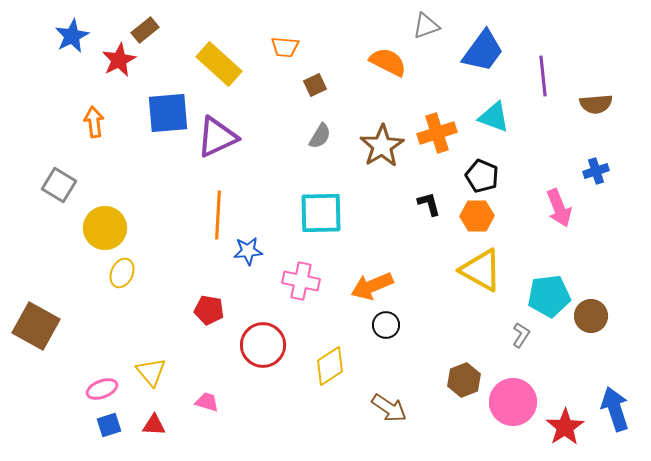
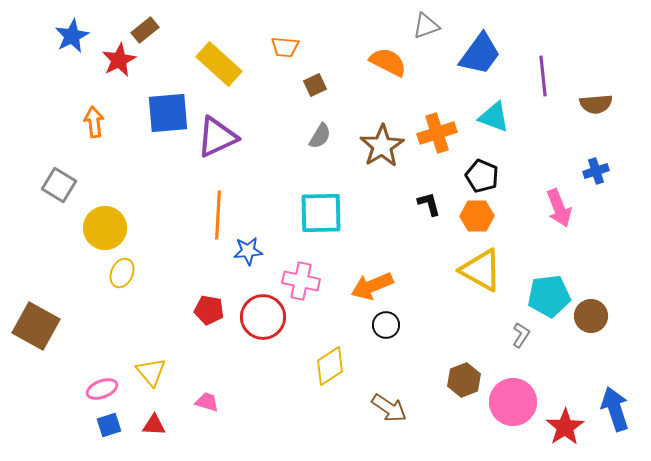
blue trapezoid at (483, 51): moved 3 px left, 3 px down
red circle at (263, 345): moved 28 px up
